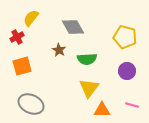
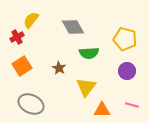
yellow semicircle: moved 2 px down
yellow pentagon: moved 2 px down
brown star: moved 18 px down
green semicircle: moved 2 px right, 6 px up
orange square: rotated 18 degrees counterclockwise
yellow triangle: moved 3 px left, 1 px up
